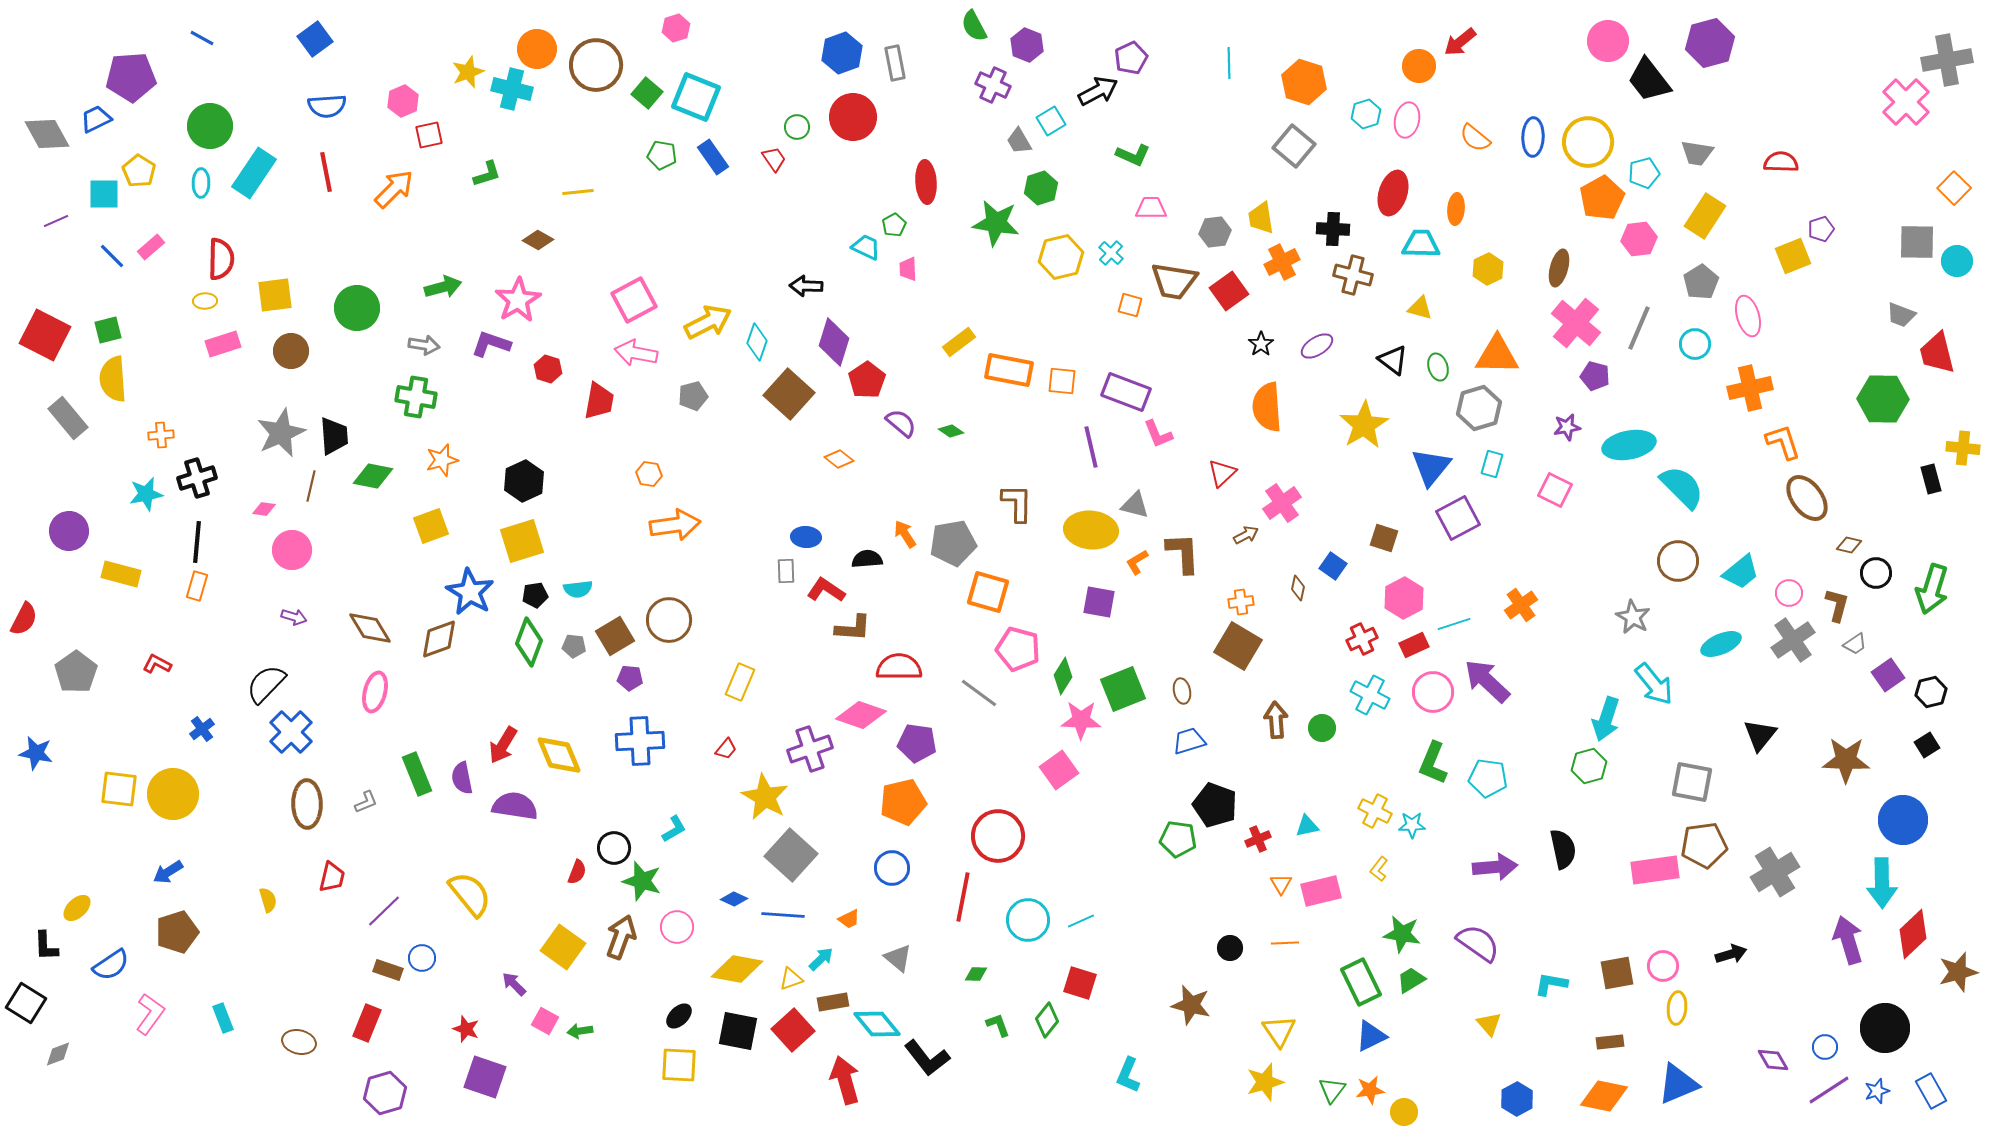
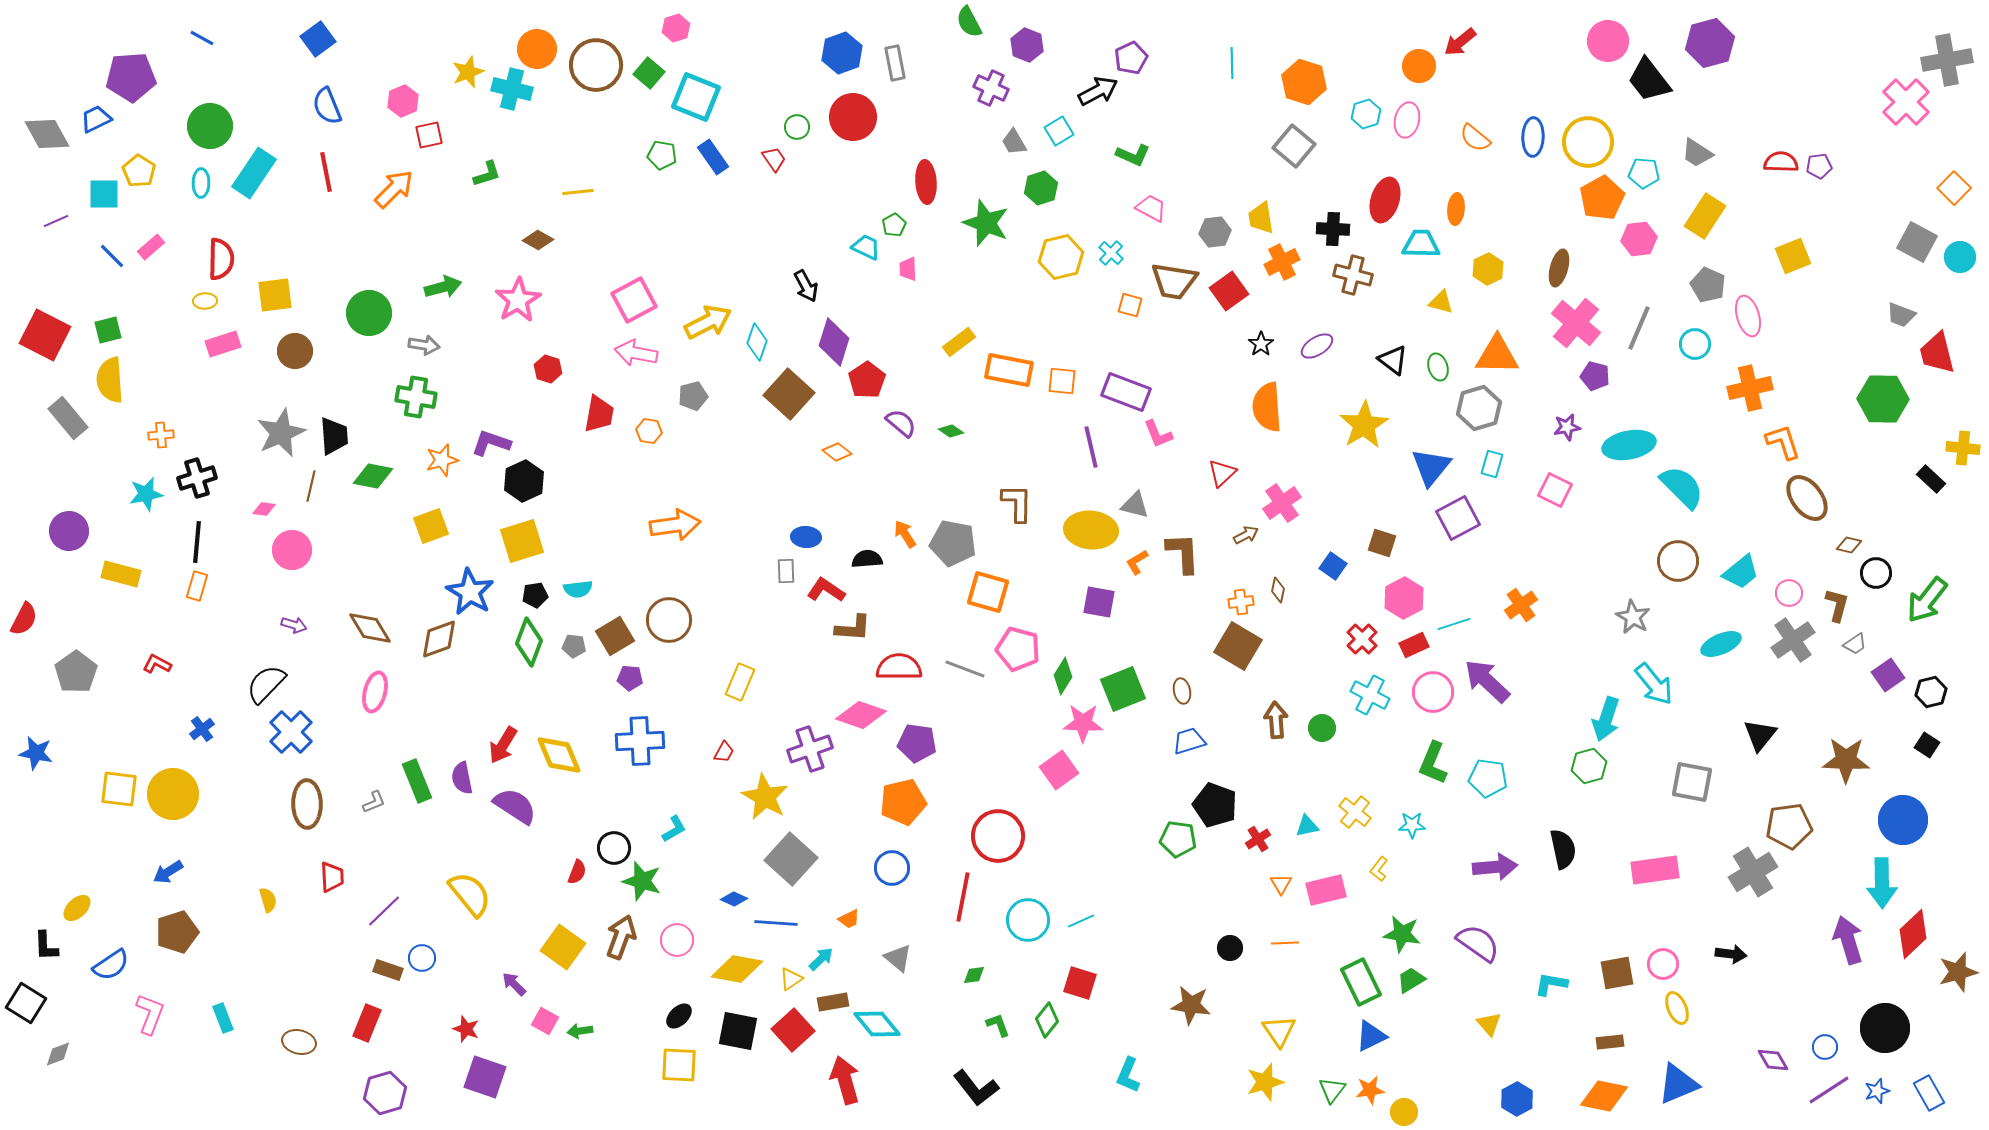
green semicircle at (974, 26): moved 5 px left, 4 px up
blue square at (315, 39): moved 3 px right
cyan line at (1229, 63): moved 3 px right
purple cross at (993, 85): moved 2 px left, 3 px down
green square at (647, 93): moved 2 px right, 20 px up
blue semicircle at (327, 106): rotated 72 degrees clockwise
cyan square at (1051, 121): moved 8 px right, 10 px down
gray trapezoid at (1019, 141): moved 5 px left, 1 px down
gray trapezoid at (1697, 153): rotated 24 degrees clockwise
cyan pentagon at (1644, 173): rotated 20 degrees clockwise
red ellipse at (1393, 193): moved 8 px left, 7 px down
pink trapezoid at (1151, 208): rotated 28 degrees clockwise
green star at (996, 223): moved 10 px left; rotated 12 degrees clockwise
purple pentagon at (1821, 229): moved 2 px left, 63 px up; rotated 10 degrees clockwise
gray square at (1917, 242): rotated 27 degrees clockwise
cyan circle at (1957, 261): moved 3 px right, 4 px up
gray pentagon at (1701, 282): moved 7 px right, 3 px down; rotated 16 degrees counterclockwise
black arrow at (806, 286): rotated 120 degrees counterclockwise
green circle at (357, 308): moved 12 px right, 5 px down
yellow triangle at (1420, 308): moved 21 px right, 6 px up
purple L-shape at (491, 344): moved 99 px down
brown circle at (291, 351): moved 4 px right
yellow semicircle at (113, 379): moved 3 px left, 1 px down
red trapezoid at (599, 401): moved 13 px down
orange diamond at (839, 459): moved 2 px left, 7 px up
orange hexagon at (649, 474): moved 43 px up
black rectangle at (1931, 479): rotated 32 degrees counterclockwise
brown square at (1384, 538): moved 2 px left, 5 px down
gray pentagon at (953, 543): rotated 21 degrees clockwise
brown diamond at (1298, 588): moved 20 px left, 2 px down
green arrow at (1932, 589): moved 5 px left, 11 px down; rotated 21 degrees clockwise
purple arrow at (294, 617): moved 8 px down
red cross at (1362, 639): rotated 20 degrees counterclockwise
gray line at (979, 693): moved 14 px left, 24 px up; rotated 15 degrees counterclockwise
pink star at (1081, 720): moved 2 px right, 3 px down
black square at (1927, 745): rotated 25 degrees counterclockwise
red trapezoid at (726, 749): moved 2 px left, 3 px down; rotated 10 degrees counterclockwise
green rectangle at (417, 774): moved 7 px down
gray L-shape at (366, 802): moved 8 px right
purple semicircle at (515, 806): rotated 24 degrees clockwise
yellow cross at (1375, 811): moved 20 px left, 1 px down; rotated 12 degrees clockwise
red cross at (1258, 839): rotated 10 degrees counterclockwise
brown pentagon at (1704, 845): moved 85 px right, 19 px up
gray square at (791, 855): moved 4 px down
gray cross at (1775, 872): moved 22 px left
red trapezoid at (332, 877): rotated 16 degrees counterclockwise
pink rectangle at (1321, 891): moved 5 px right, 1 px up
blue line at (783, 915): moved 7 px left, 8 px down
pink circle at (677, 927): moved 13 px down
black arrow at (1731, 954): rotated 24 degrees clockwise
pink circle at (1663, 966): moved 2 px up
green diamond at (976, 974): moved 2 px left, 1 px down; rotated 10 degrees counterclockwise
yellow triangle at (791, 979): rotated 15 degrees counterclockwise
brown star at (1191, 1005): rotated 6 degrees counterclockwise
yellow ellipse at (1677, 1008): rotated 28 degrees counterclockwise
pink L-shape at (150, 1014): rotated 15 degrees counterclockwise
black L-shape at (927, 1058): moved 49 px right, 30 px down
blue rectangle at (1931, 1091): moved 2 px left, 2 px down
